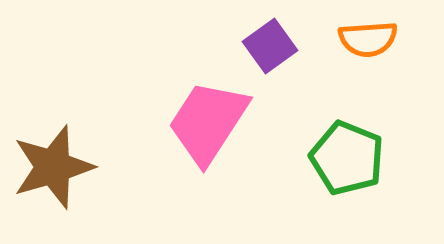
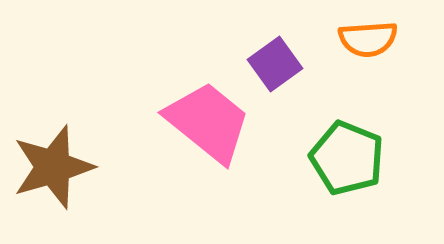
purple square: moved 5 px right, 18 px down
pink trapezoid: rotated 96 degrees clockwise
